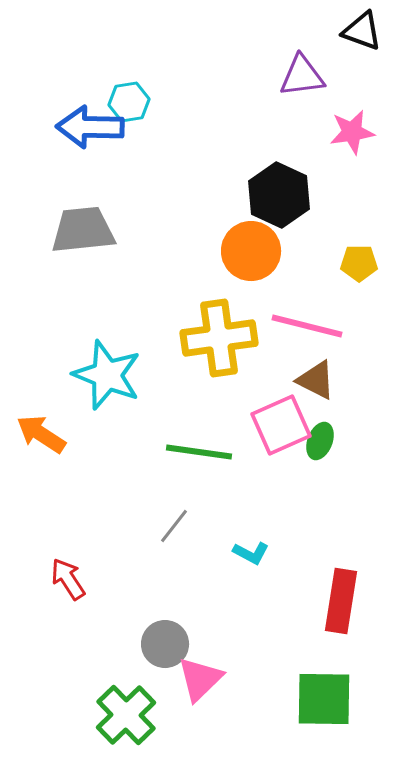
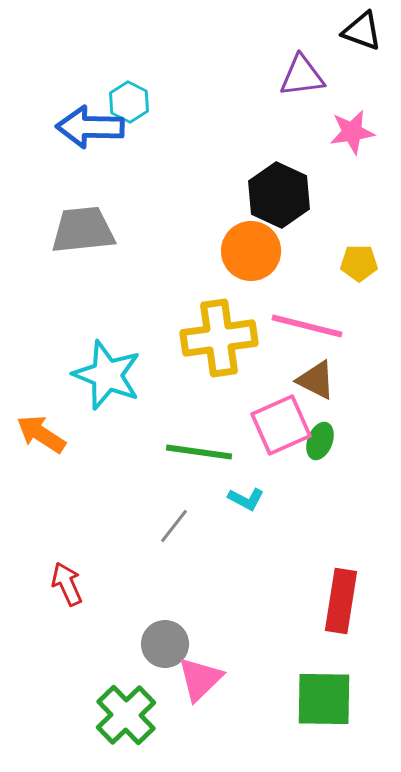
cyan hexagon: rotated 24 degrees counterclockwise
cyan L-shape: moved 5 px left, 54 px up
red arrow: moved 1 px left, 5 px down; rotated 9 degrees clockwise
